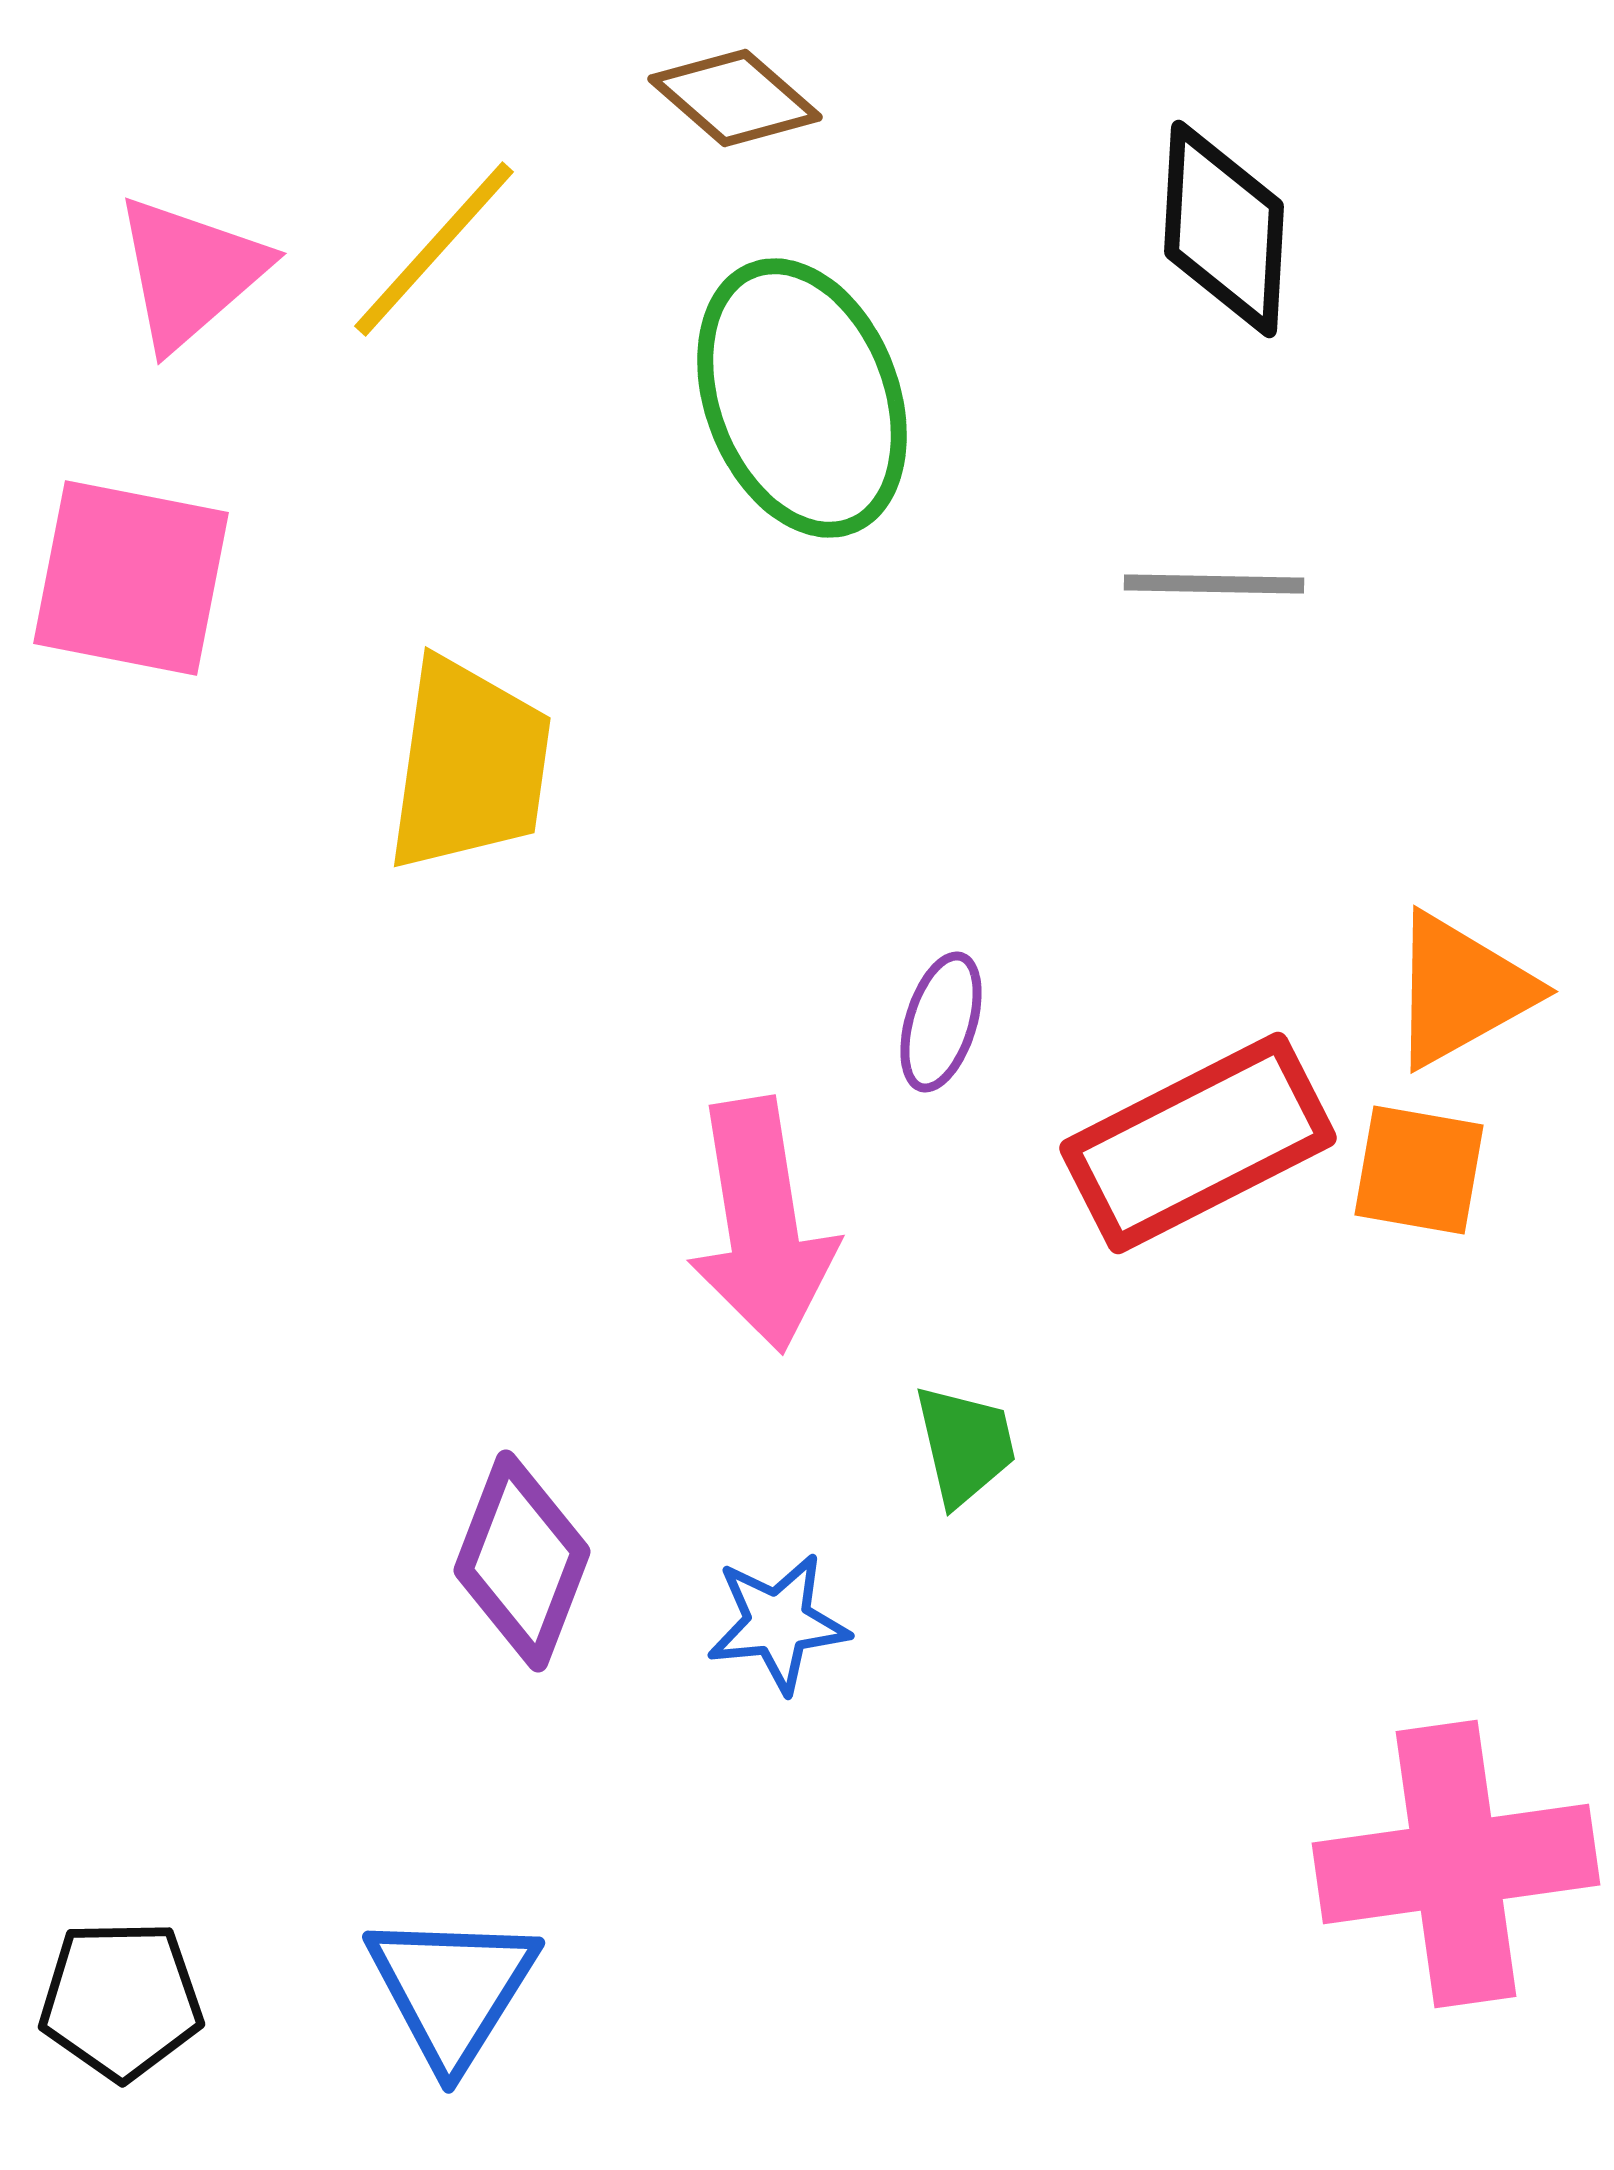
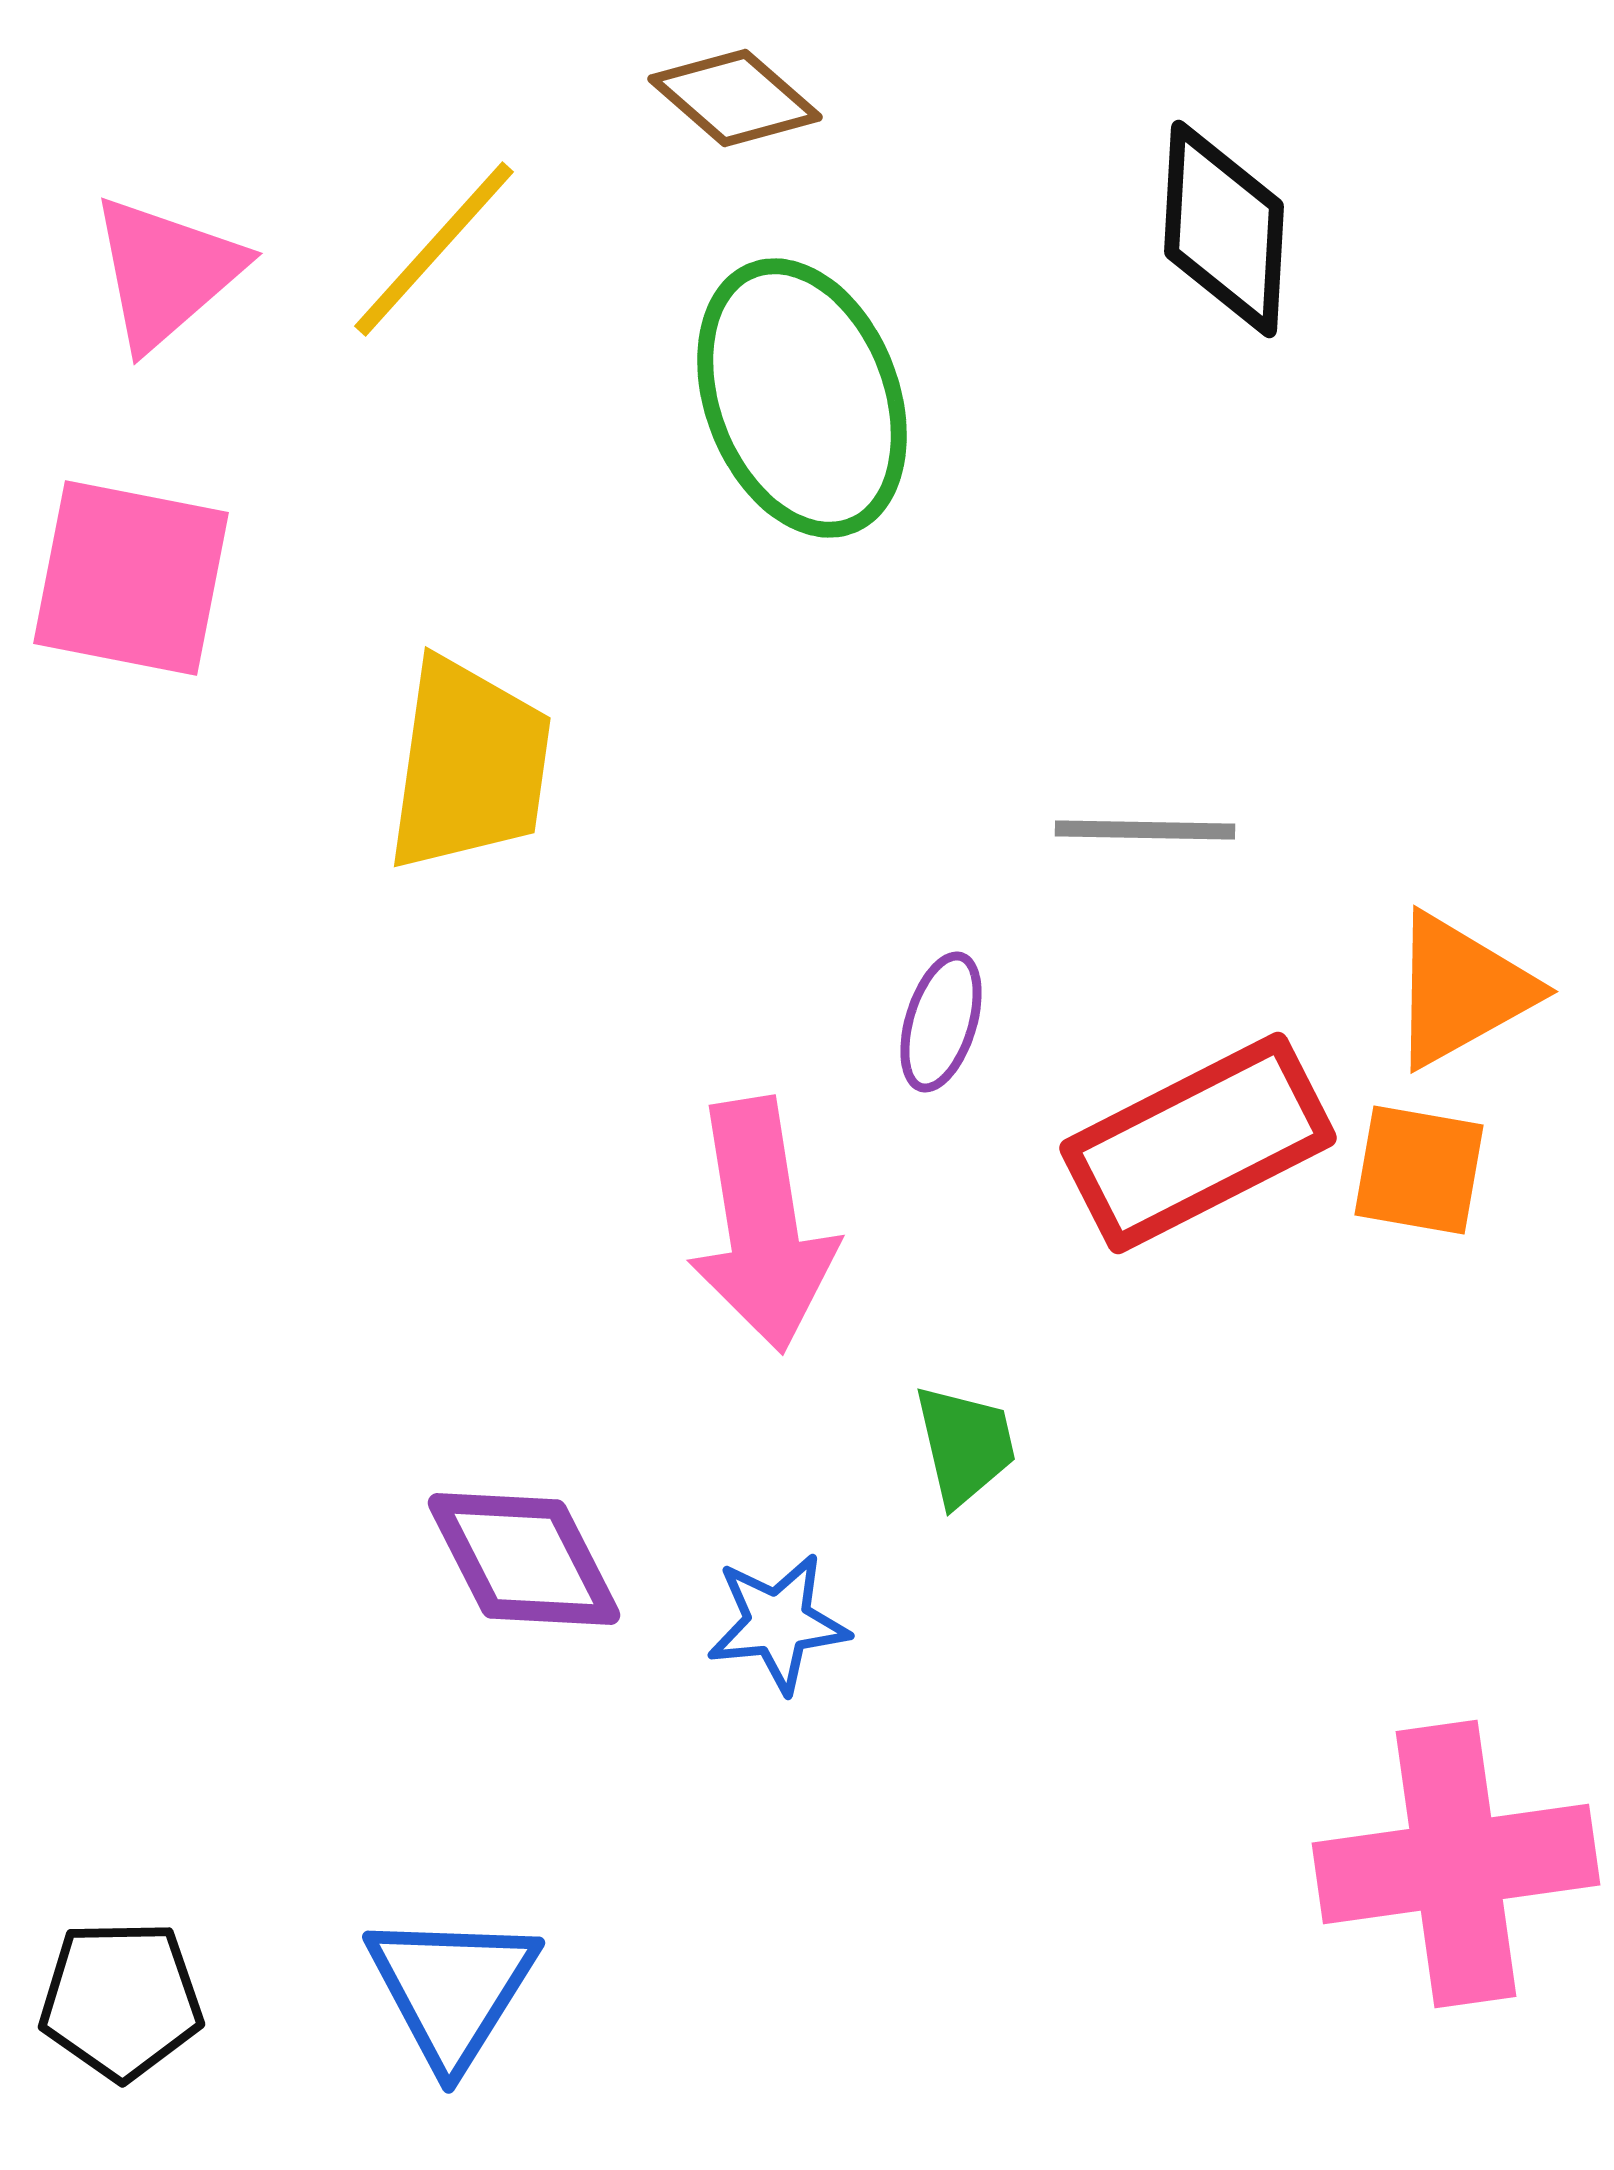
pink triangle: moved 24 px left
gray line: moved 69 px left, 246 px down
purple diamond: moved 2 px right, 2 px up; rotated 48 degrees counterclockwise
